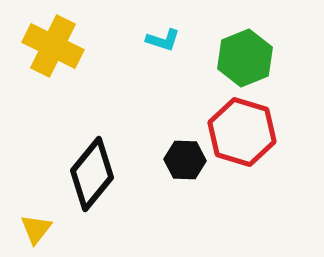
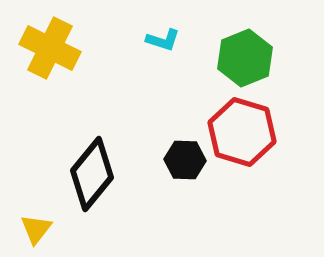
yellow cross: moved 3 px left, 2 px down
